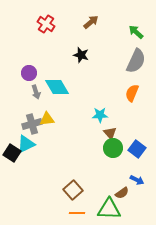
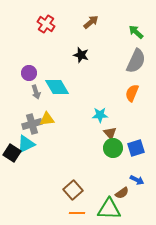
blue square: moved 1 px left, 1 px up; rotated 36 degrees clockwise
